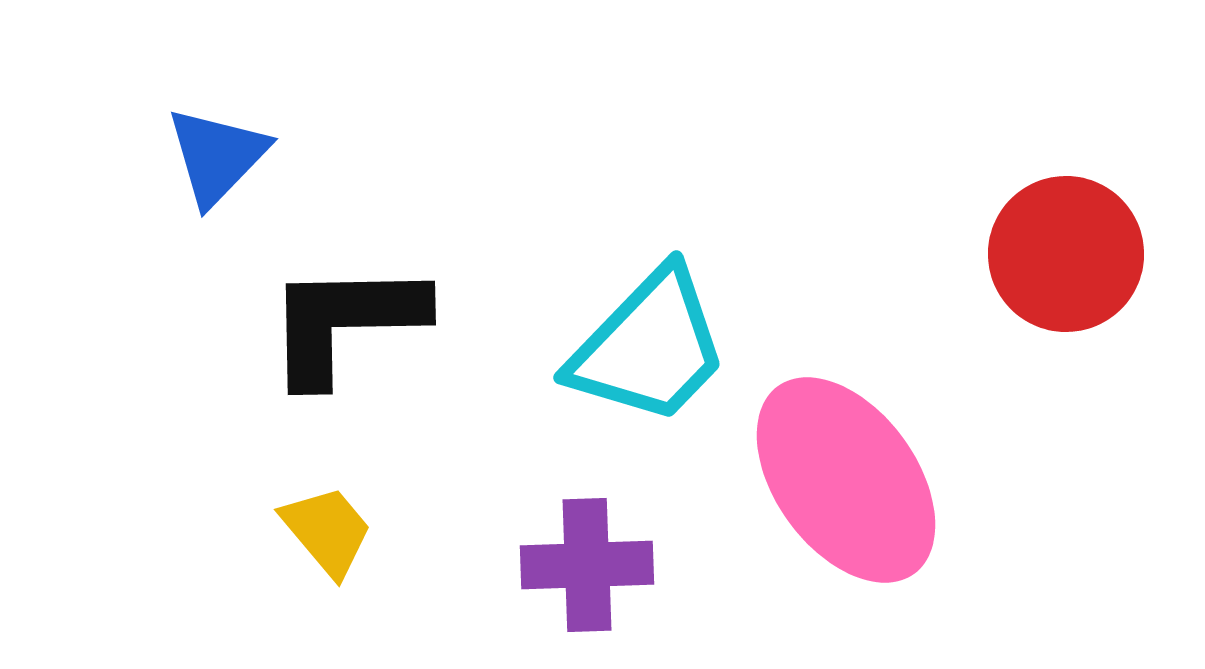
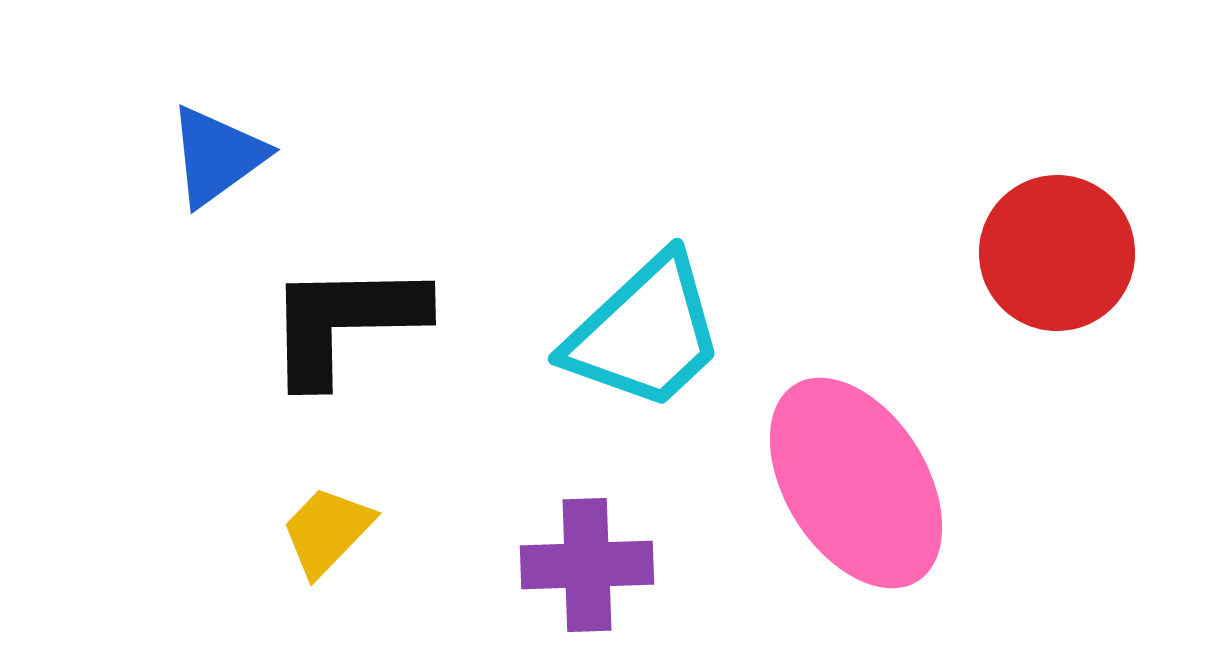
blue triangle: rotated 10 degrees clockwise
red circle: moved 9 px left, 1 px up
cyan trapezoid: moved 4 px left, 14 px up; rotated 3 degrees clockwise
pink ellipse: moved 10 px right, 3 px down; rotated 4 degrees clockwise
yellow trapezoid: rotated 96 degrees counterclockwise
